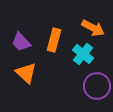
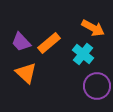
orange rectangle: moved 5 px left, 3 px down; rotated 35 degrees clockwise
